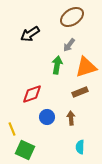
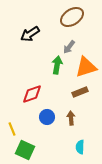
gray arrow: moved 2 px down
